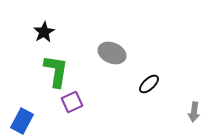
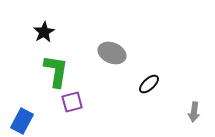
purple square: rotated 10 degrees clockwise
